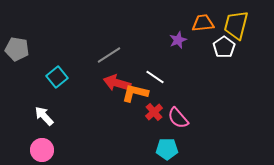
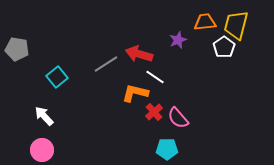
orange trapezoid: moved 2 px right, 1 px up
gray line: moved 3 px left, 9 px down
red arrow: moved 22 px right, 29 px up
